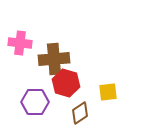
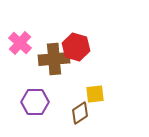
pink cross: rotated 35 degrees clockwise
red hexagon: moved 10 px right, 36 px up
yellow square: moved 13 px left, 2 px down
